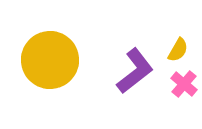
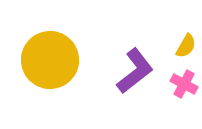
yellow semicircle: moved 8 px right, 4 px up
pink cross: rotated 12 degrees counterclockwise
